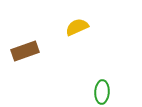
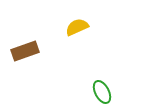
green ellipse: rotated 30 degrees counterclockwise
